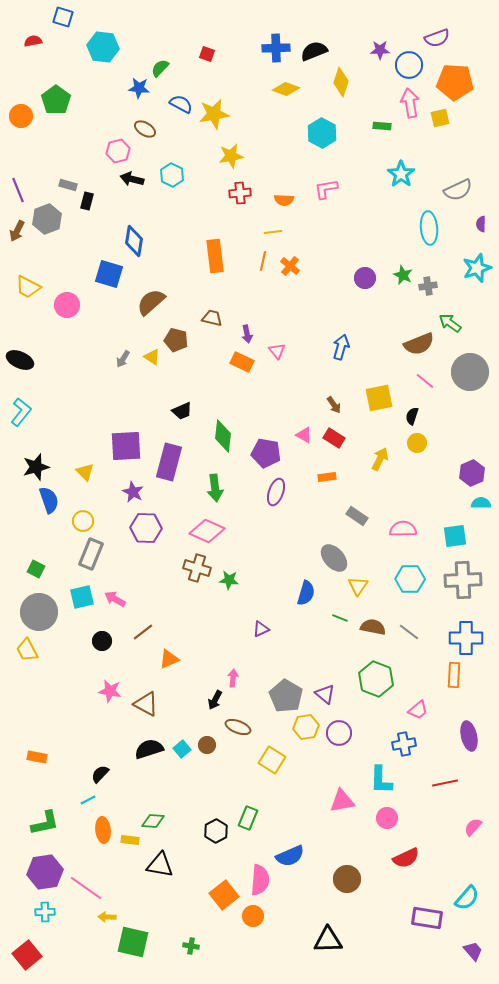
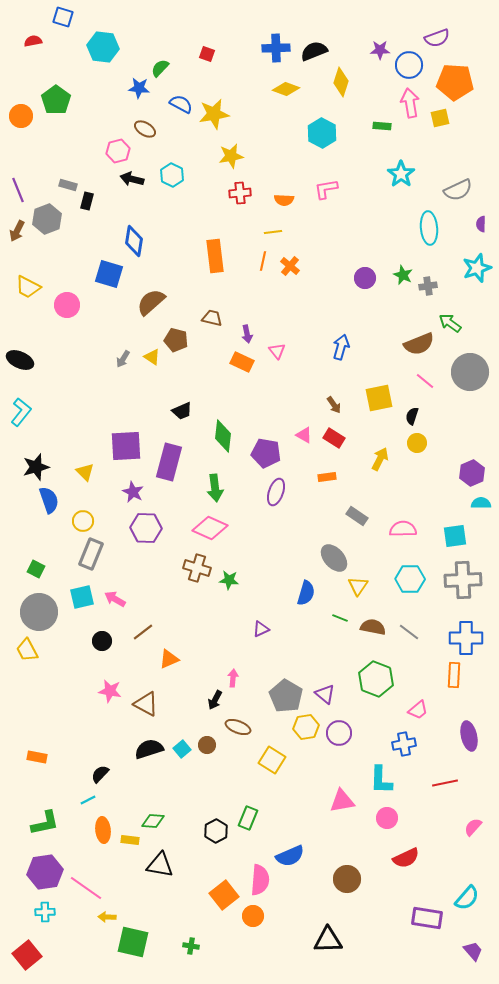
pink diamond at (207, 531): moved 3 px right, 3 px up
